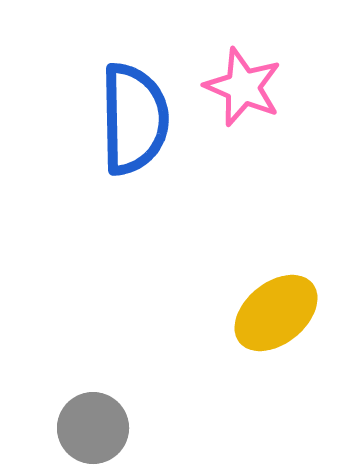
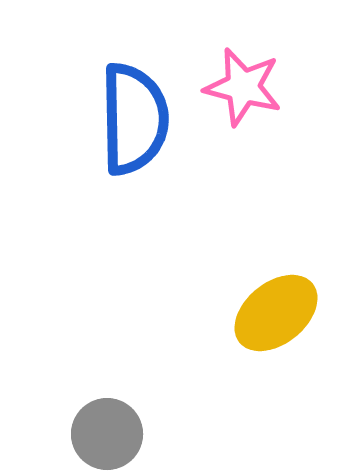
pink star: rotated 8 degrees counterclockwise
gray circle: moved 14 px right, 6 px down
